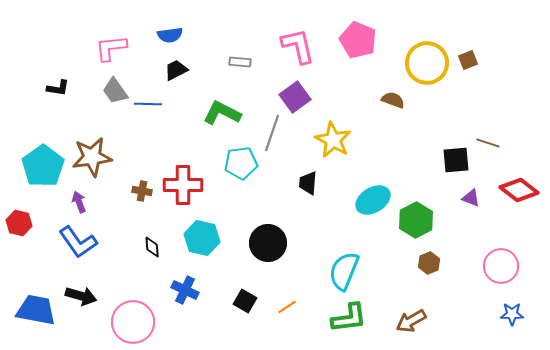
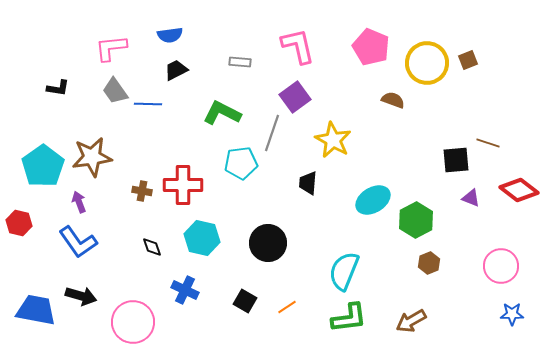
pink pentagon at (358, 40): moved 13 px right, 7 px down
black diamond at (152, 247): rotated 15 degrees counterclockwise
